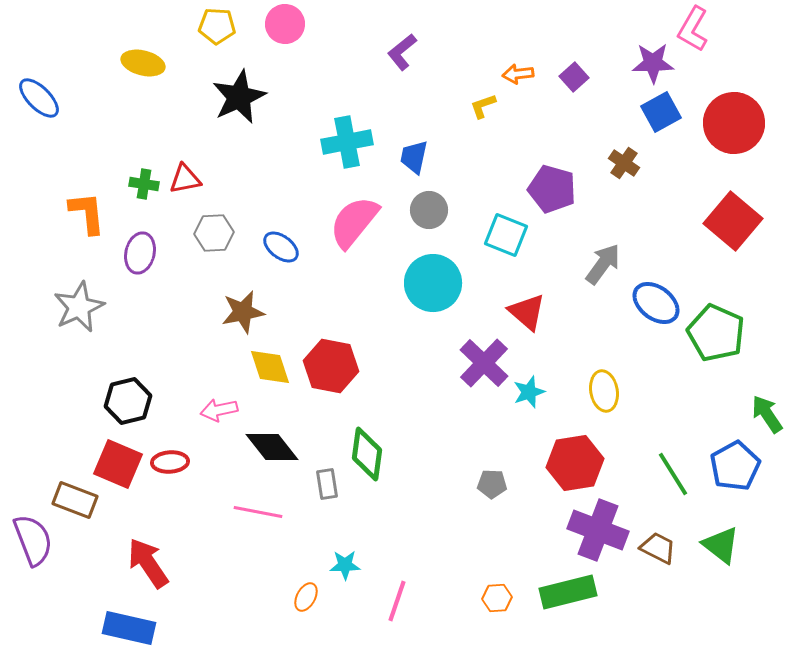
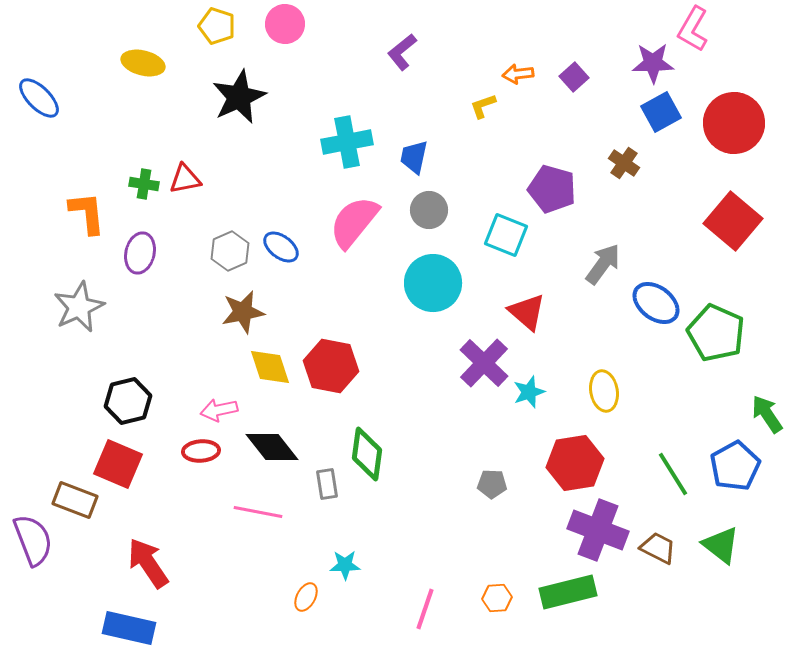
yellow pentagon at (217, 26): rotated 15 degrees clockwise
gray hexagon at (214, 233): moved 16 px right, 18 px down; rotated 21 degrees counterclockwise
red ellipse at (170, 462): moved 31 px right, 11 px up
pink line at (397, 601): moved 28 px right, 8 px down
